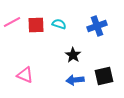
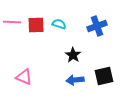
pink line: rotated 30 degrees clockwise
pink triangle: moved 1 px left, 2 px down
